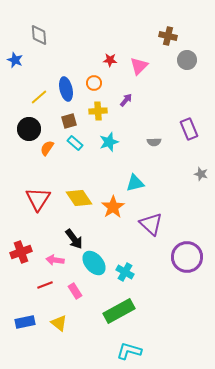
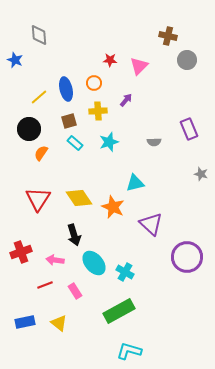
orange semicircle: moved 6 px left, 5 px down
orange star: rotated 15 degrees counterclockwise
black arrow: moved 4 px up; rotated 20 degrees clockwise
